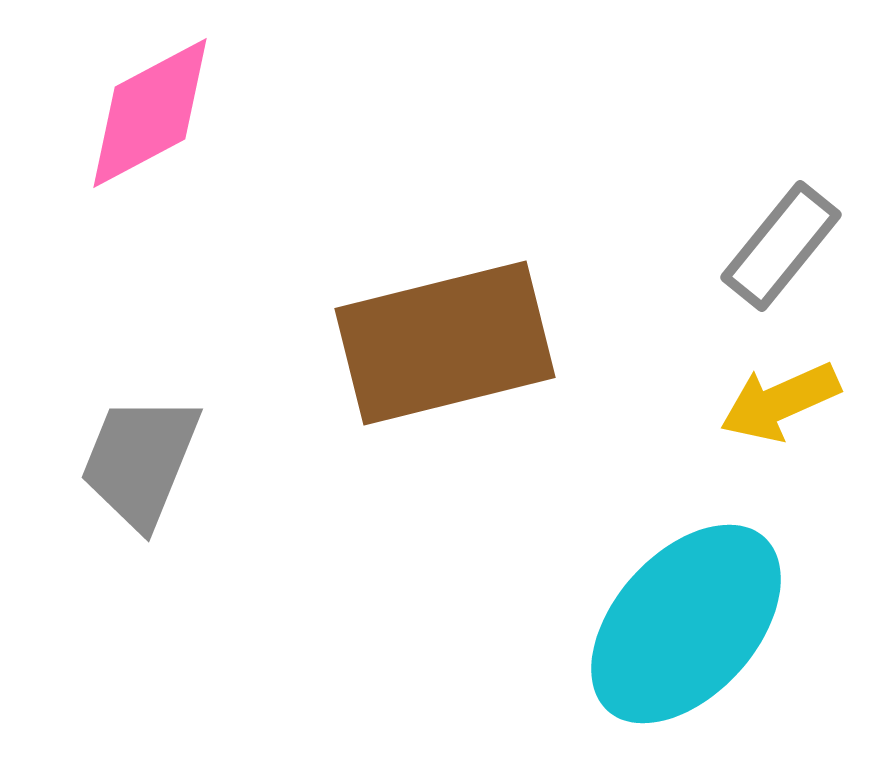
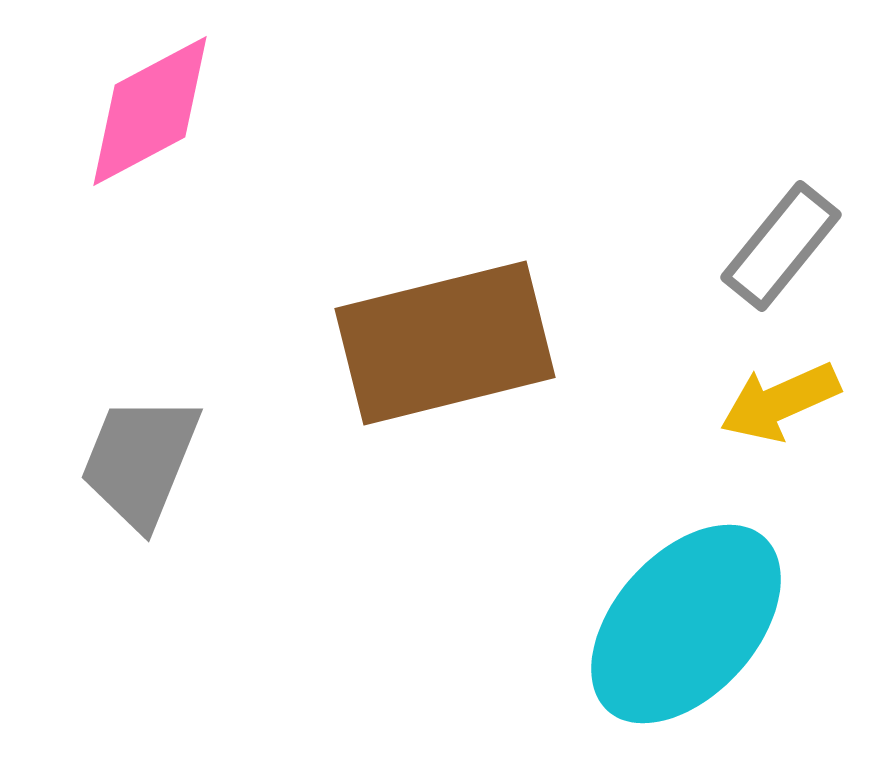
pink diamond: moved 2 px up
